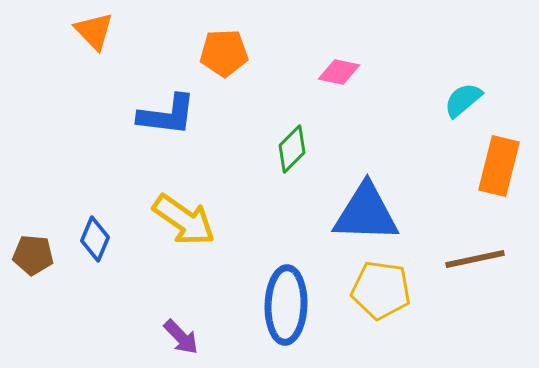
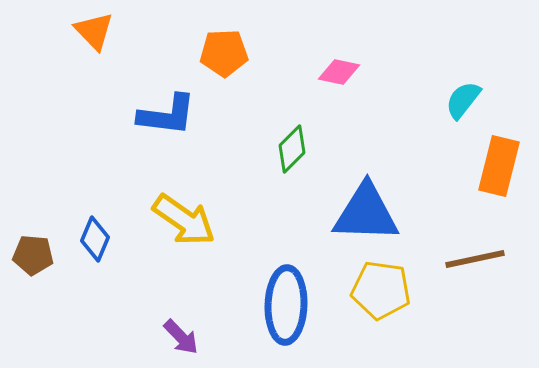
cyan semicircle: rotated 12 degrees counterclockwise
